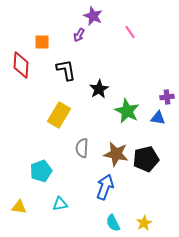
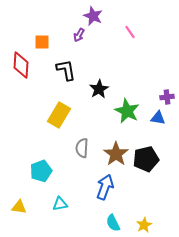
brown star: rotated 25 degrees clockwise
yellow star: moved 2 px down
